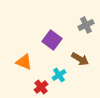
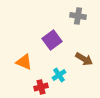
gray cross: moved 8 px left, 9 px up; rotated 35 degrees clockwise
purple square: rotated 18 degrees clockwise
brown arrow: moved 4 px right
red cross: rotated 24 degrees clockwise
